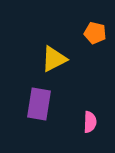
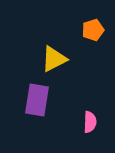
orange pentagon: moved 2 px left, 3 px up; rotated 30 degrees counterclockwise
purple rectangle: moved 2 px left, 4 px up
